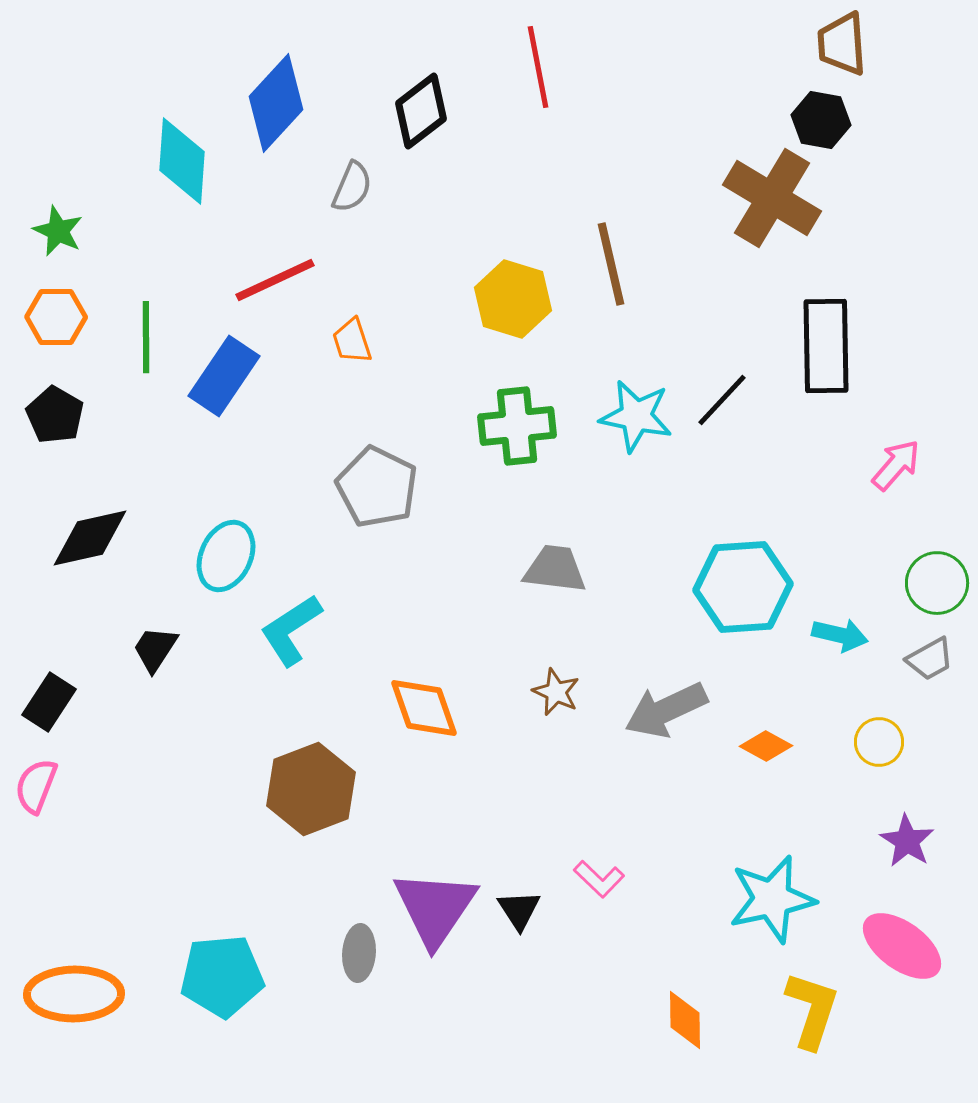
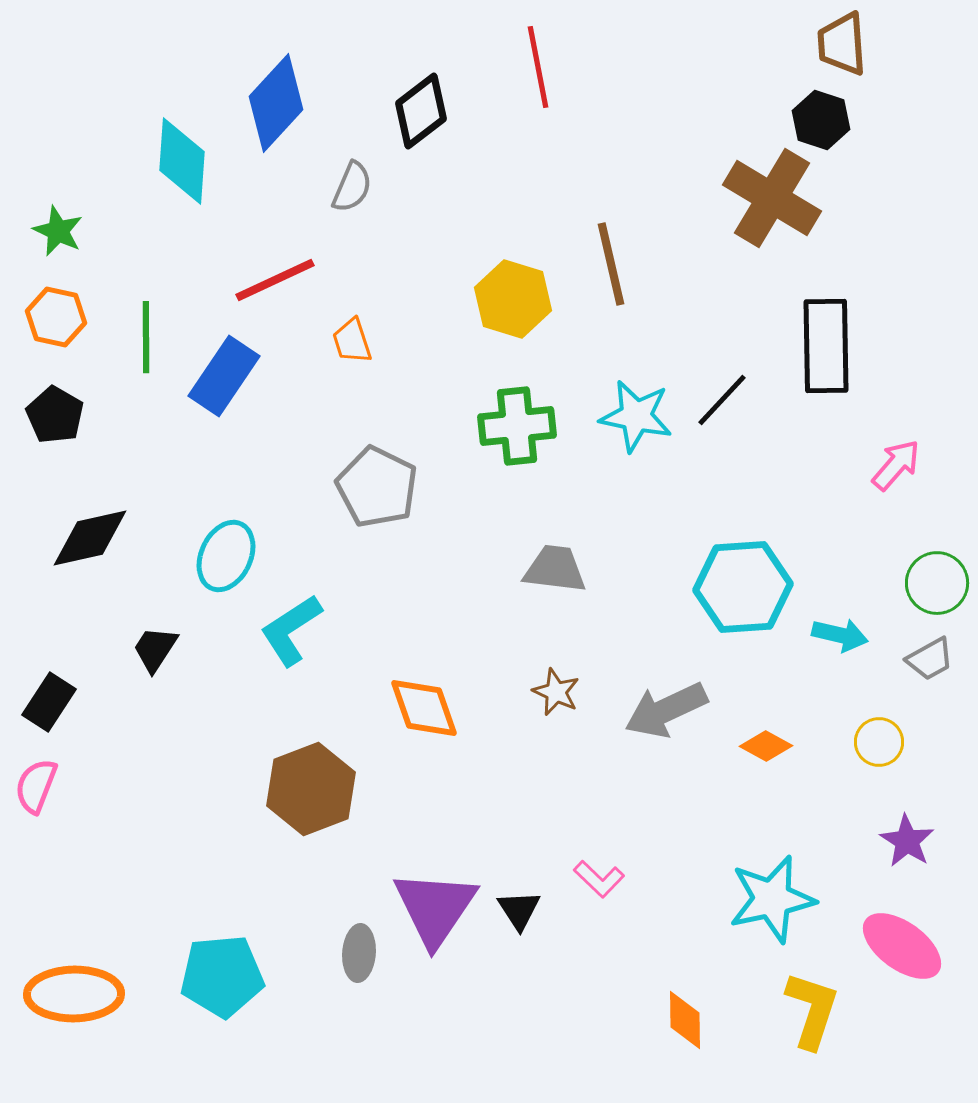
black hexagon at (821, 120): rotated 8 degrees clockwise
orange hexagon at (56, 317): rotated 12 degrees clockwise
